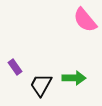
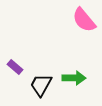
pink semicircle: moved 1 px left
purple rectangle: rotated 14 degrees counterclockwise
